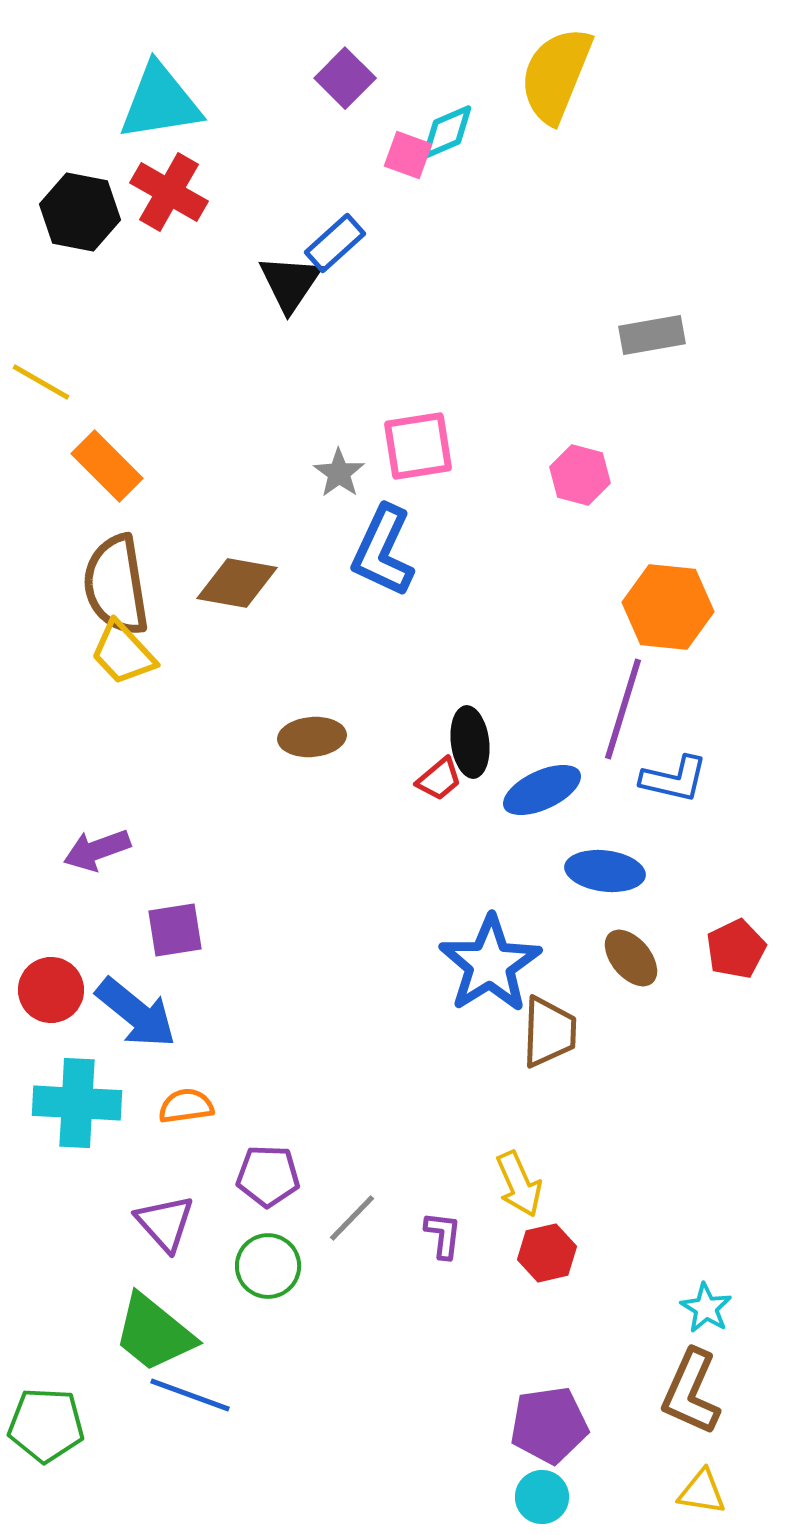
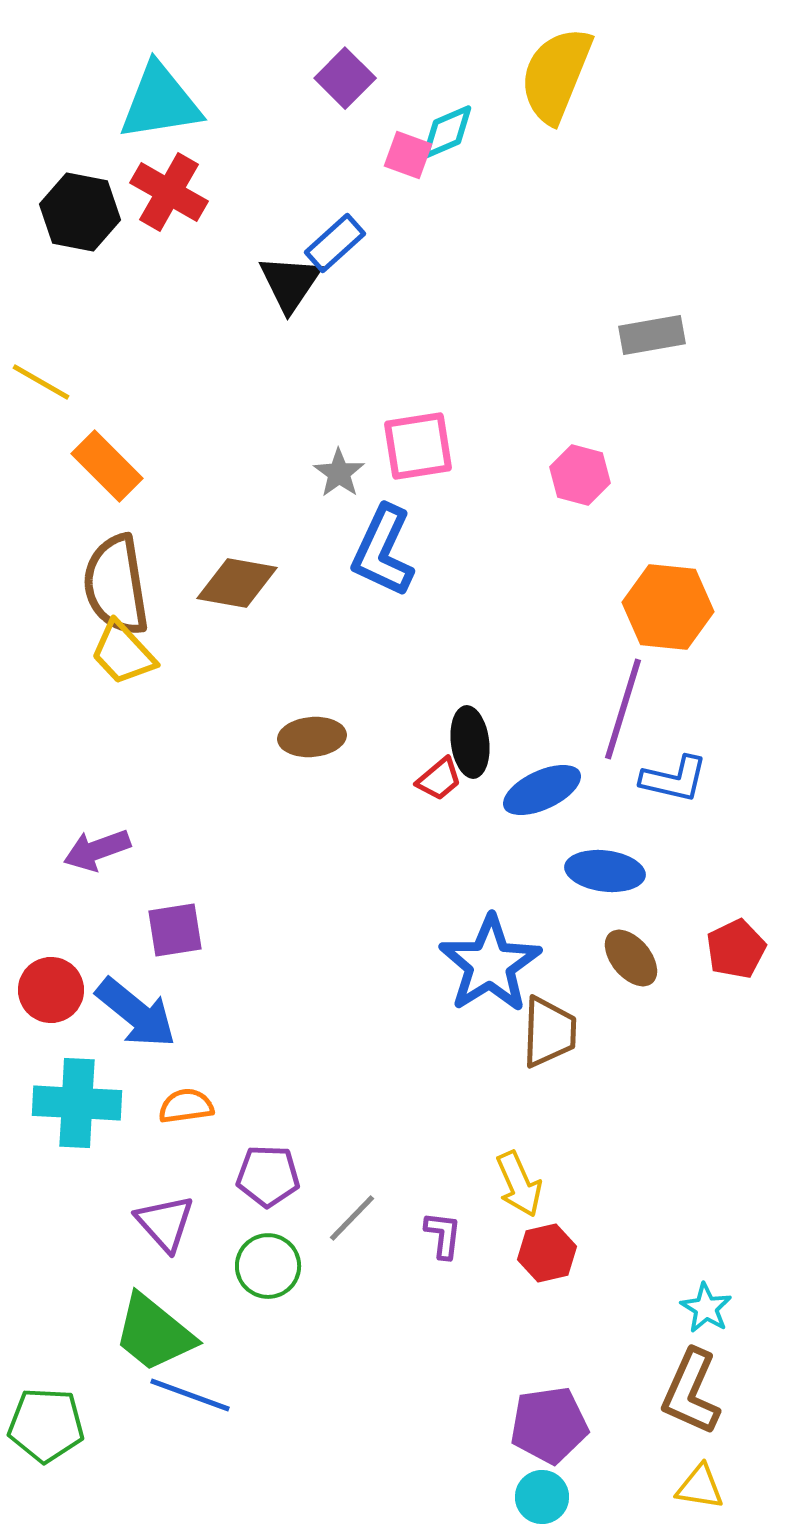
yellow triangle at (702, 1492): moved 2 px left, 5 px up
